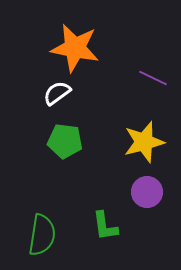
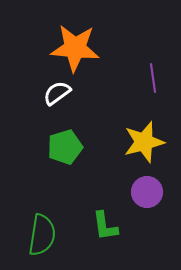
orange star: rotated 6 degrees counterclockwise
purple line: rotated 56 degrees clockwise
green pentagon: moved 6 px down; rotated 24 degrees counterclockwise
